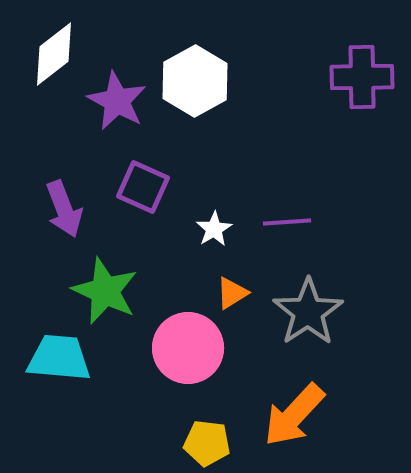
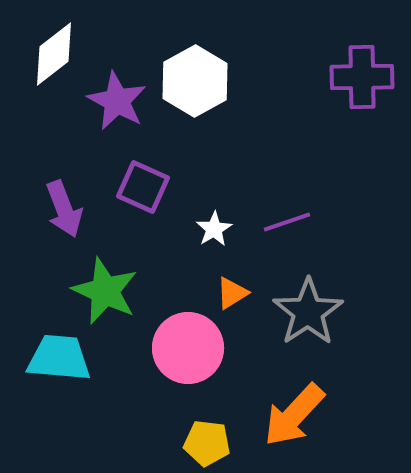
purple line: rotated 15 degrees counterclockwise
